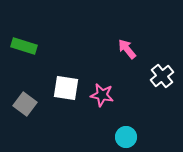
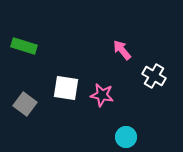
pink arrow: moved 5 px left, 1 px down
white cross: moved 8 px left; rotated 20 degrees counterclockwise
